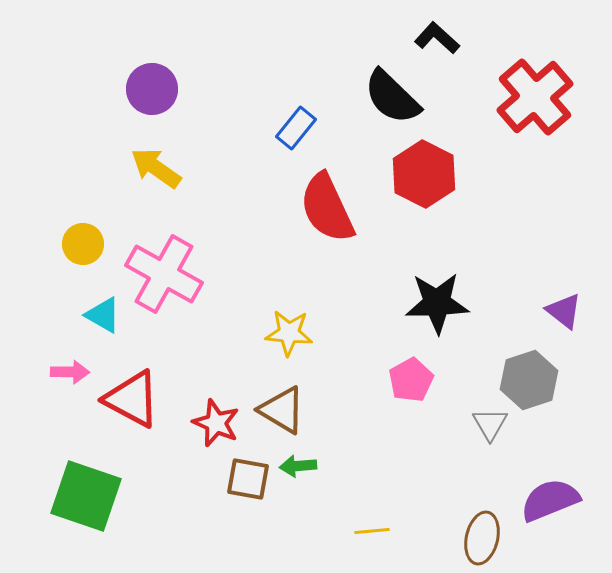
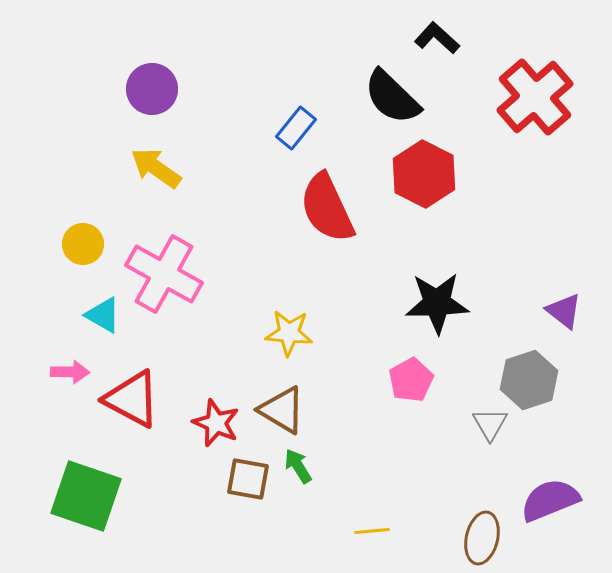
green arrow: rotated 63 degrees clockwise
